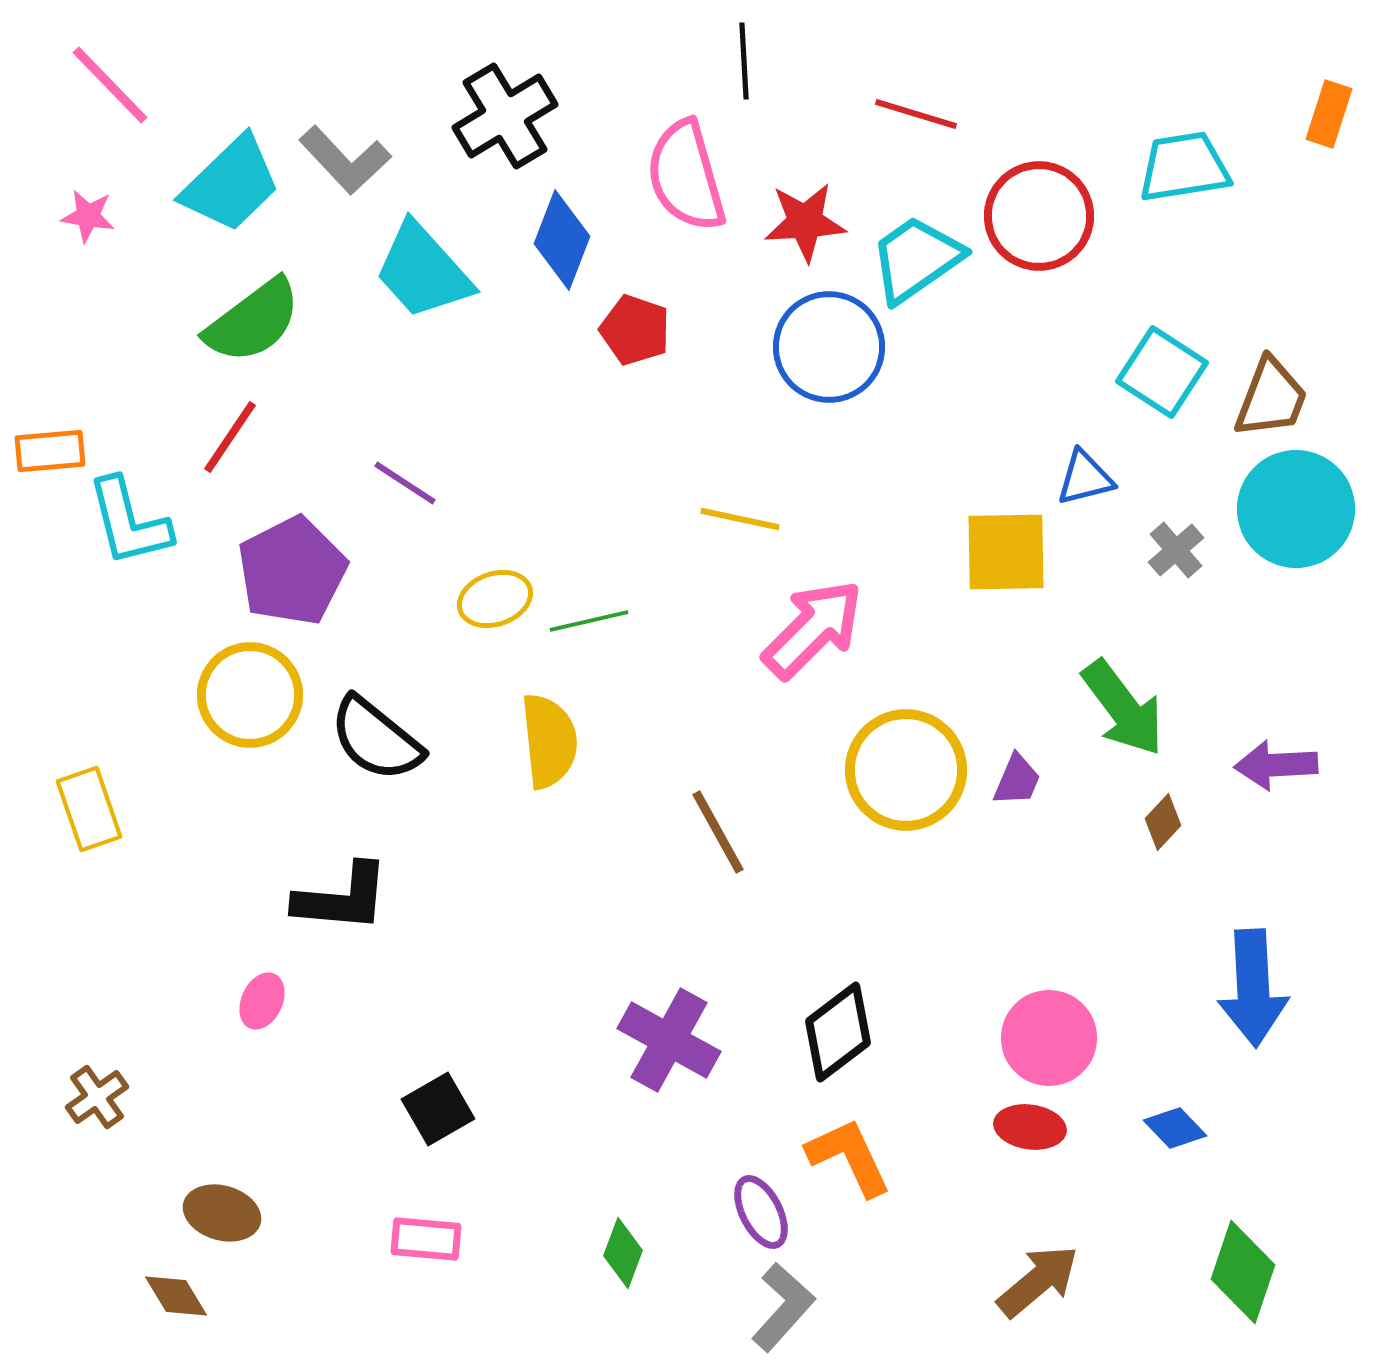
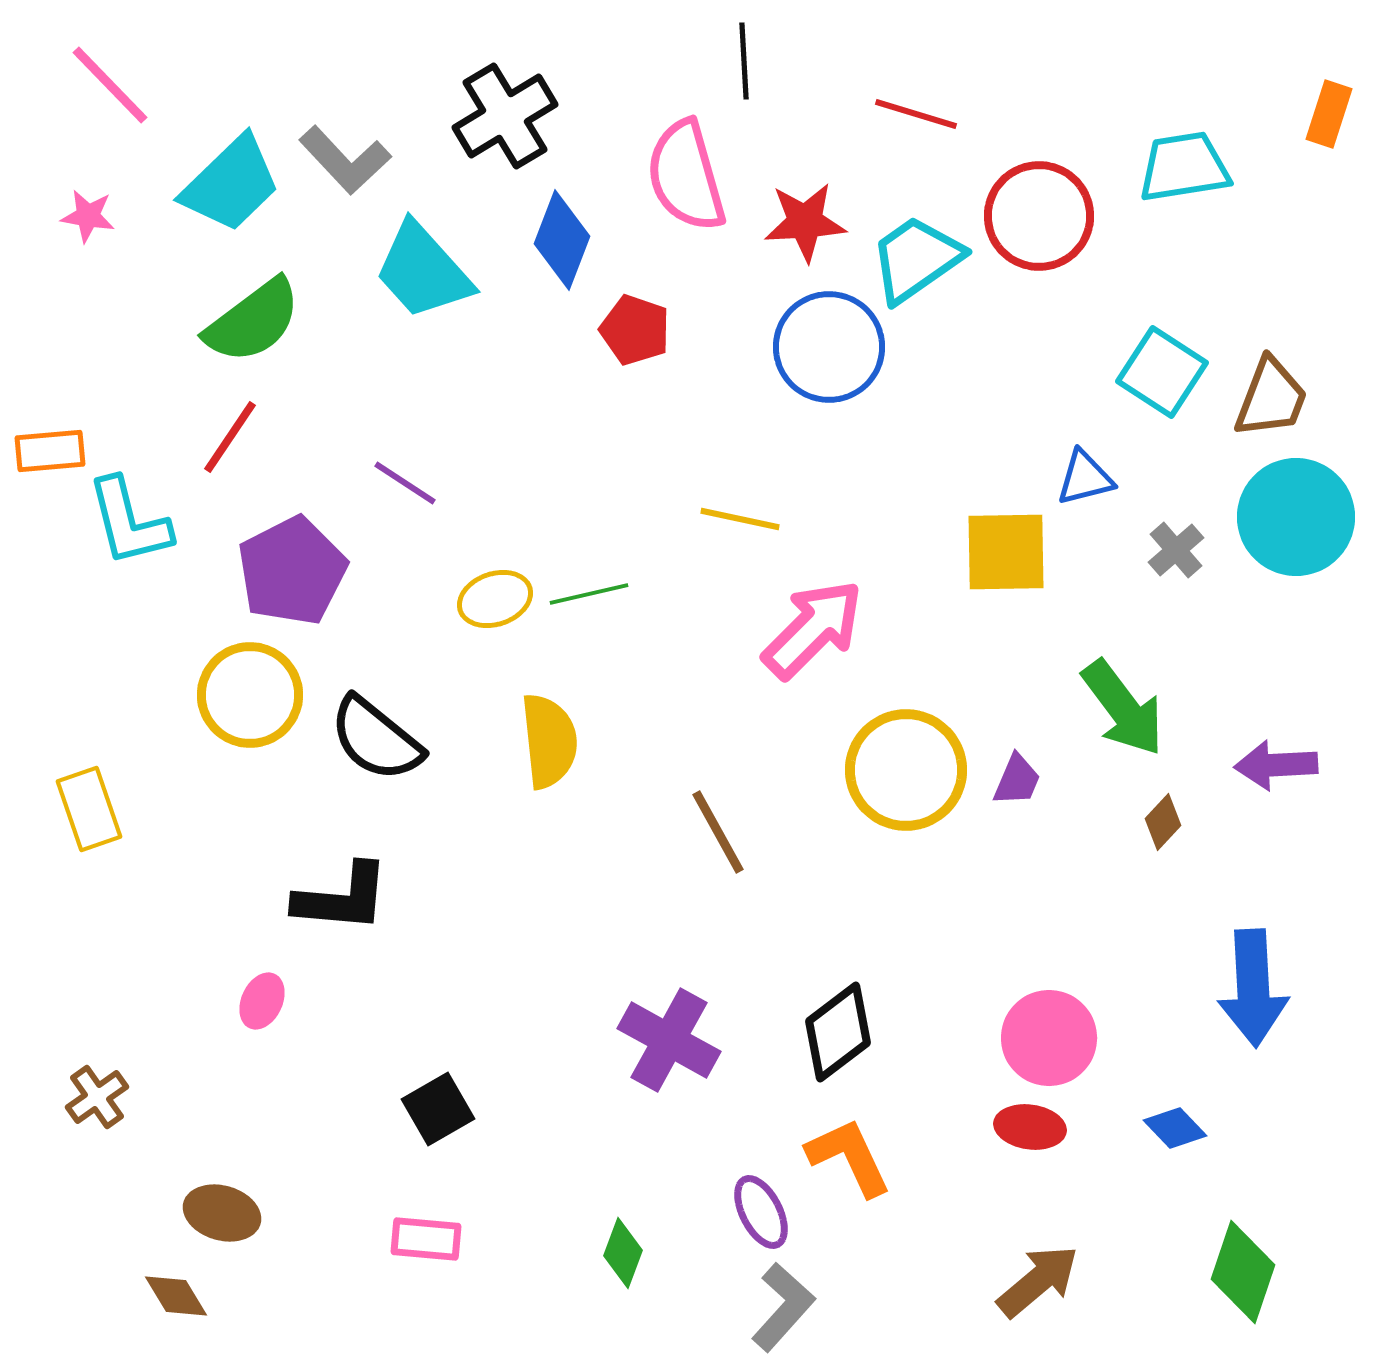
cyan circle at (1296, 509): moved 8 px down
green line at (589, 621): moved 27 px up
